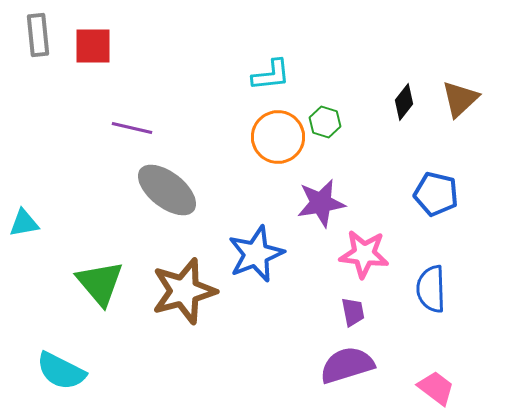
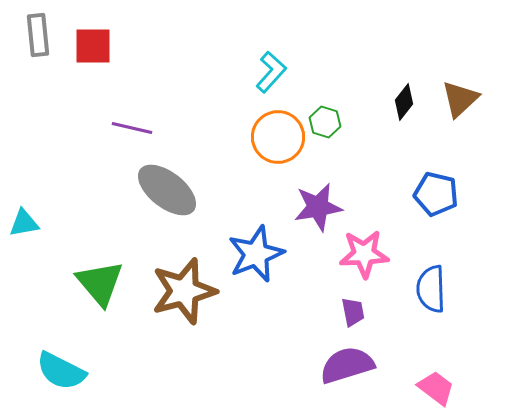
cyan L-shape: moved 3 px up; rotated 42 degrees counterclockwise
purple star: moved 3 px left, 4 px down
pink star: rotated 9 degrees counterclockwise
